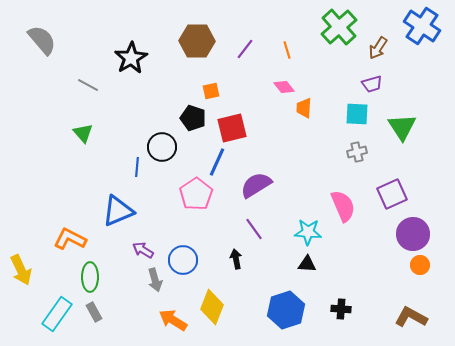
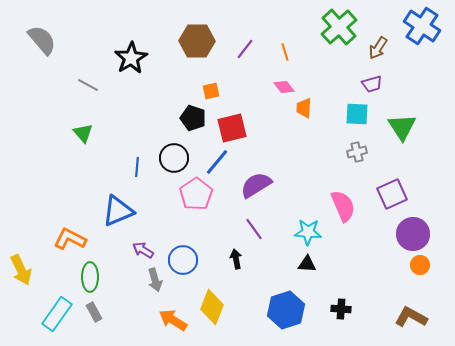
orange line at (287, 50): moved 2 px left, 2 px down
black circle at (162, 147): moved 12 px right, 11 px down
blue line at (217, 162): rotated 16 degrees clockwise
